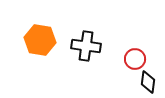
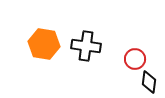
orange hexagon: moved 4 px right, 4 px down
black diamond: moved 1 px right
